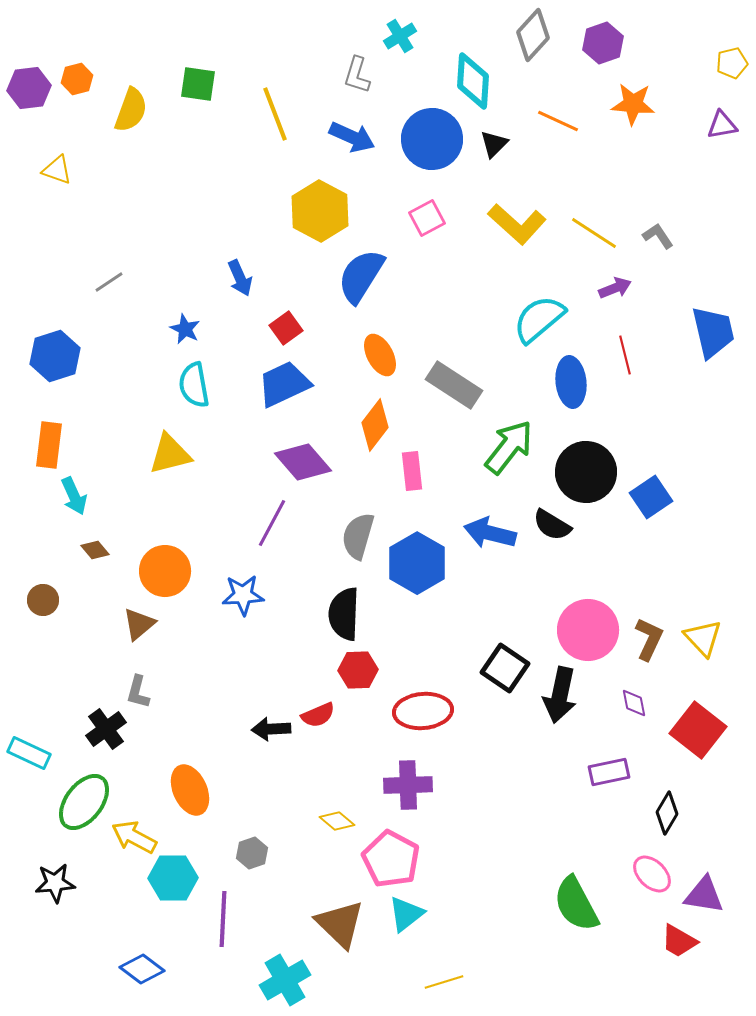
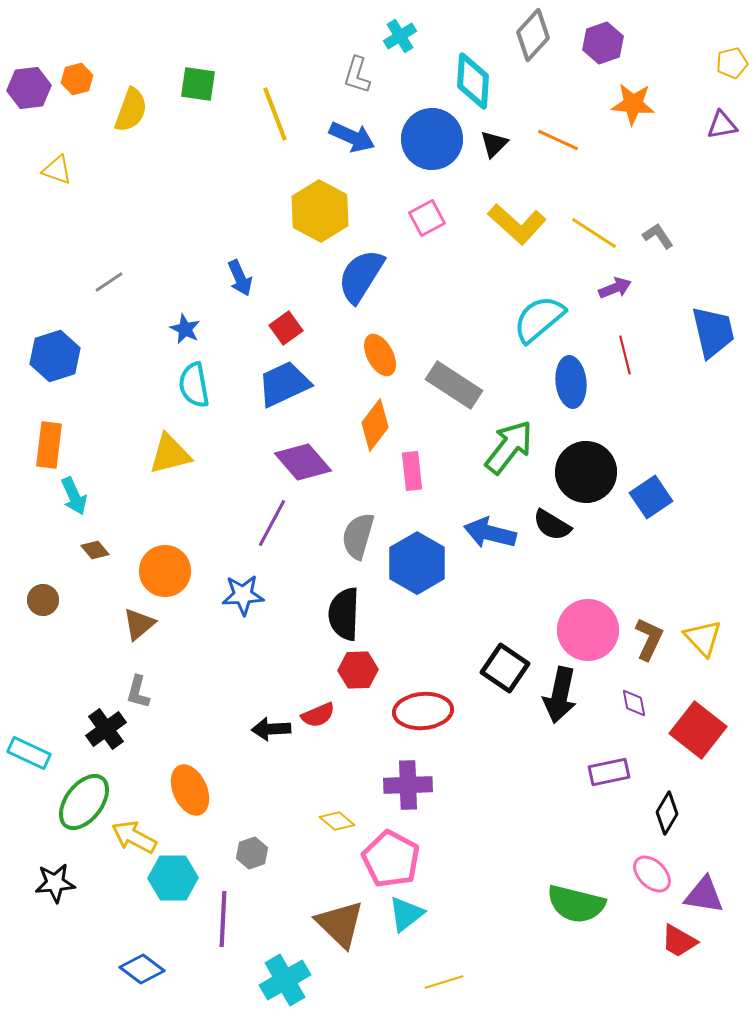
orange line at (558, 121): moved 19 px down
green semicircle at (576, 904): rotated 48 degrees counterclockwise
